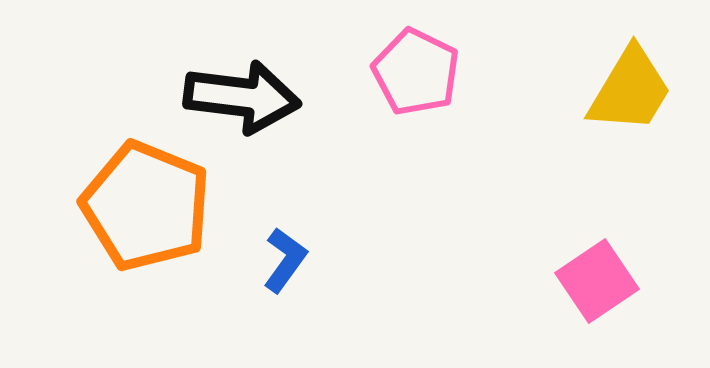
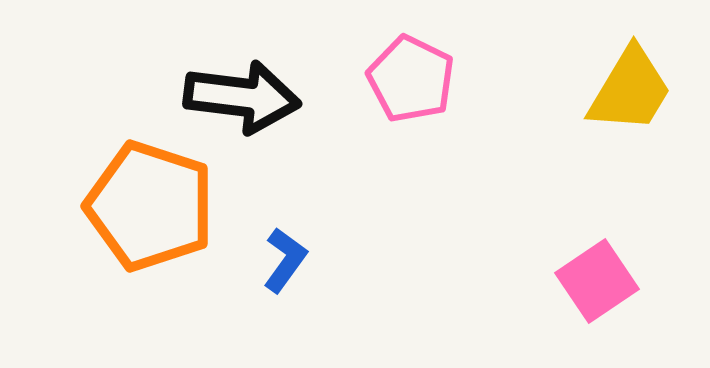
pink pentagon: moved 5 px left, 7 px down
orange pentagon: moved 4 px right; rotated 4 degrees counterclockwise
